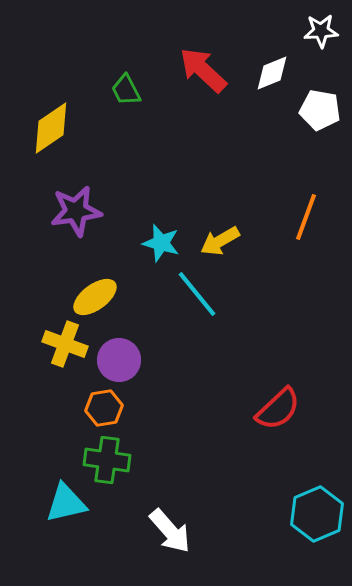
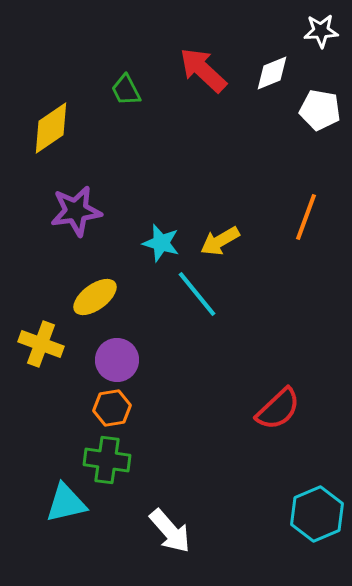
yellow cross: moved 24 px left
purple circle: moved 2 px left
orange hexagon: moved 8 px right
